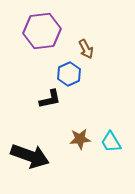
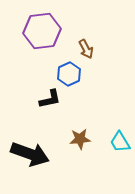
cyan trapezoid: moved 9 px right
black arrow: moved 2 px up
